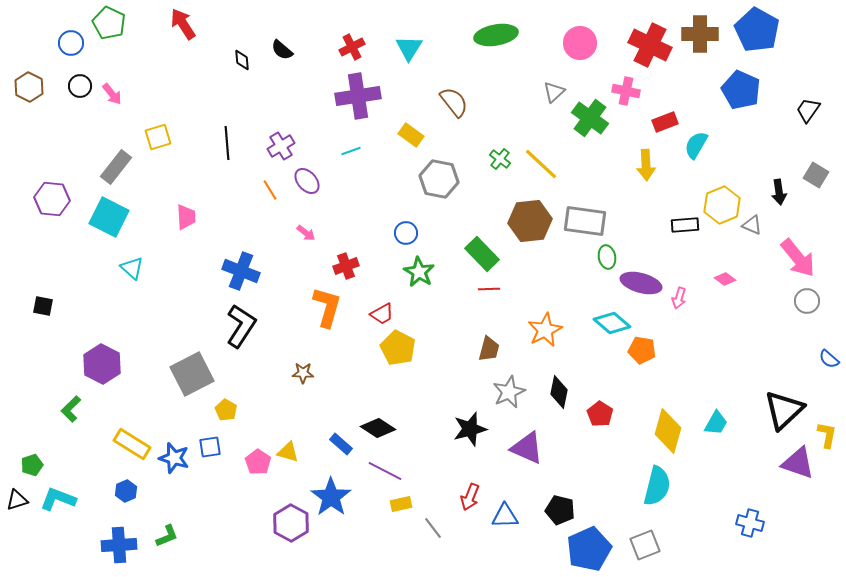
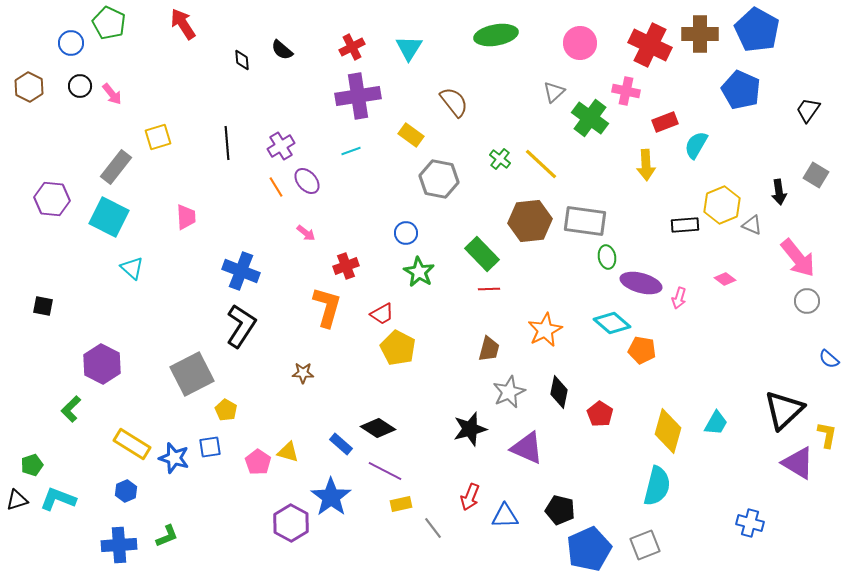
orange line at (270, 190): moved 6 px right, 3 px up
purple triangle at (798, 463): rotated 12 degrees clockwise
